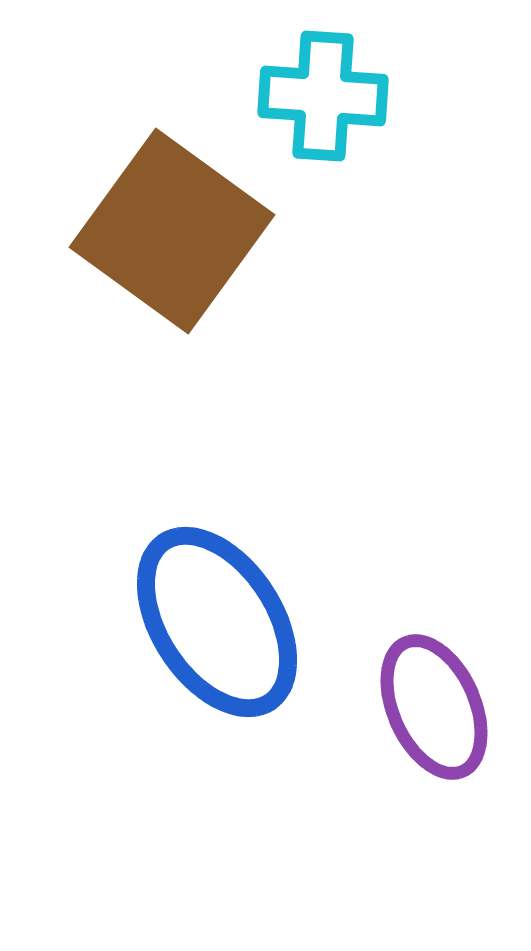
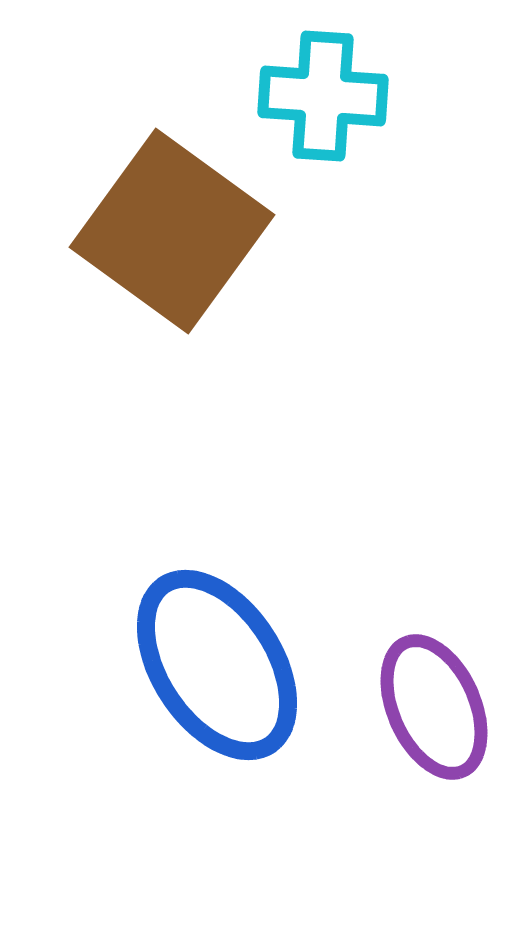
blue ellipse: moved 43 px down
